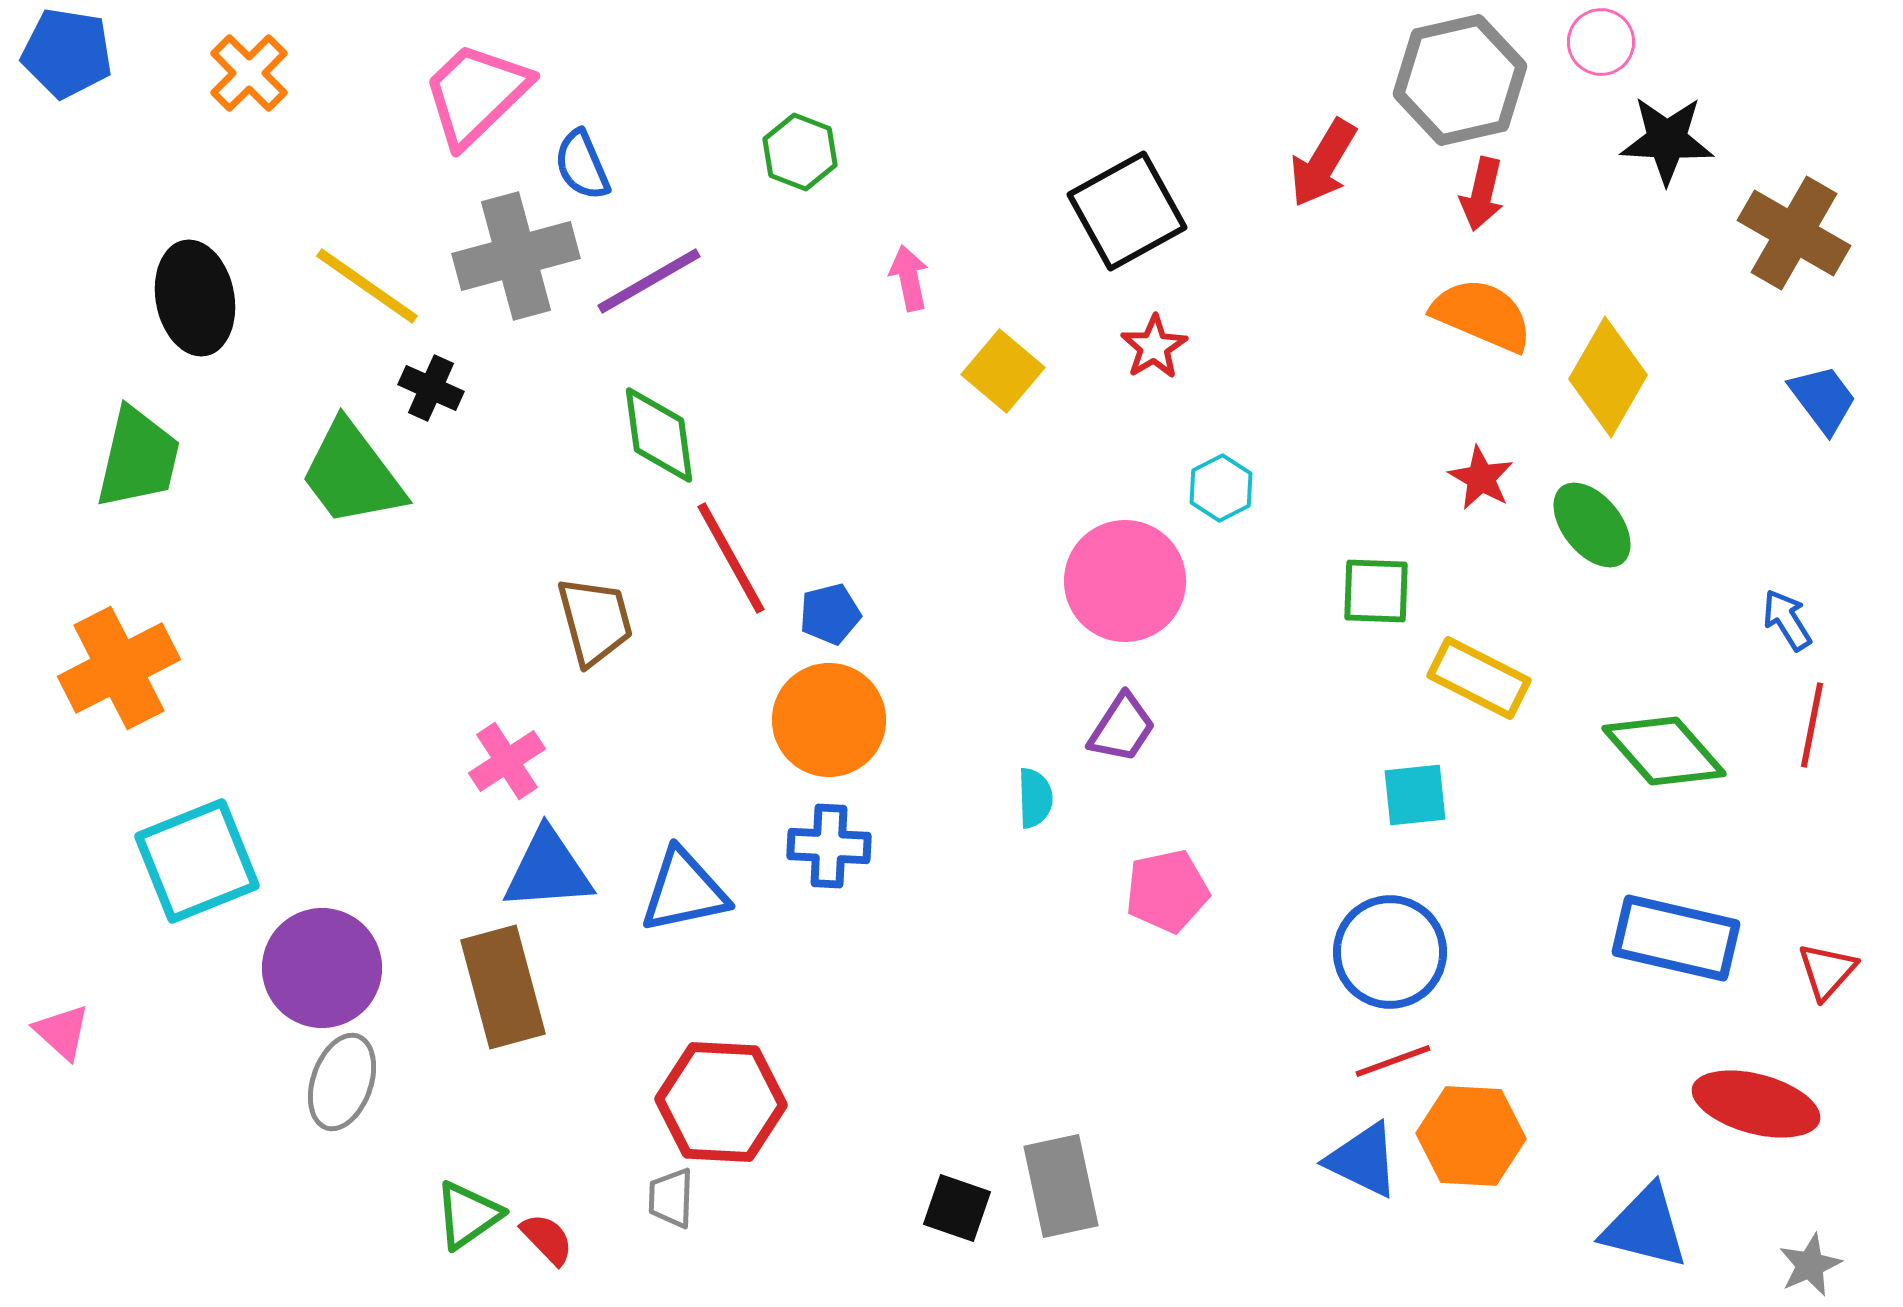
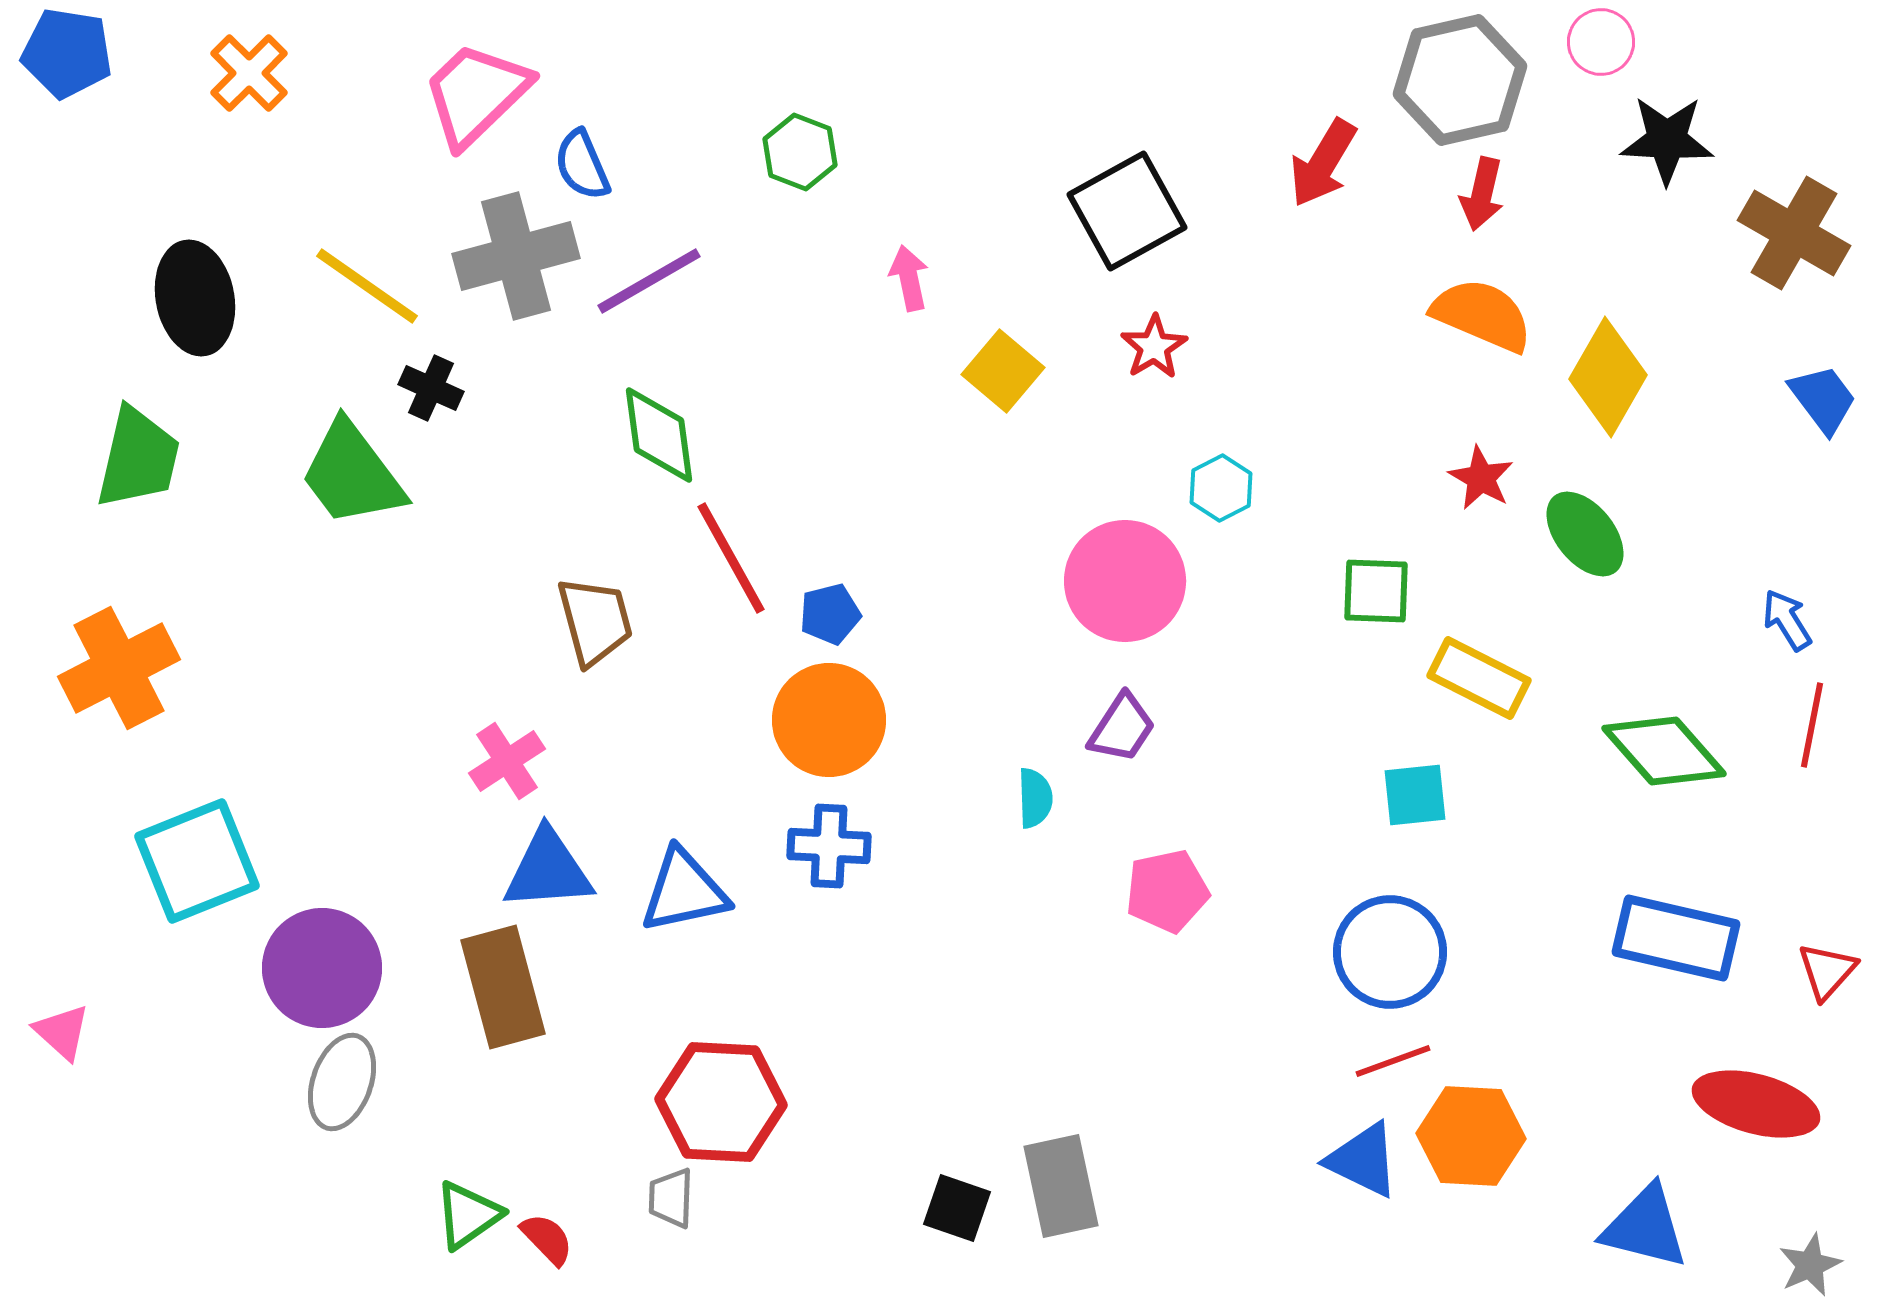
green ellipse at (1592, 525): moved 7 px left, 9 px down
